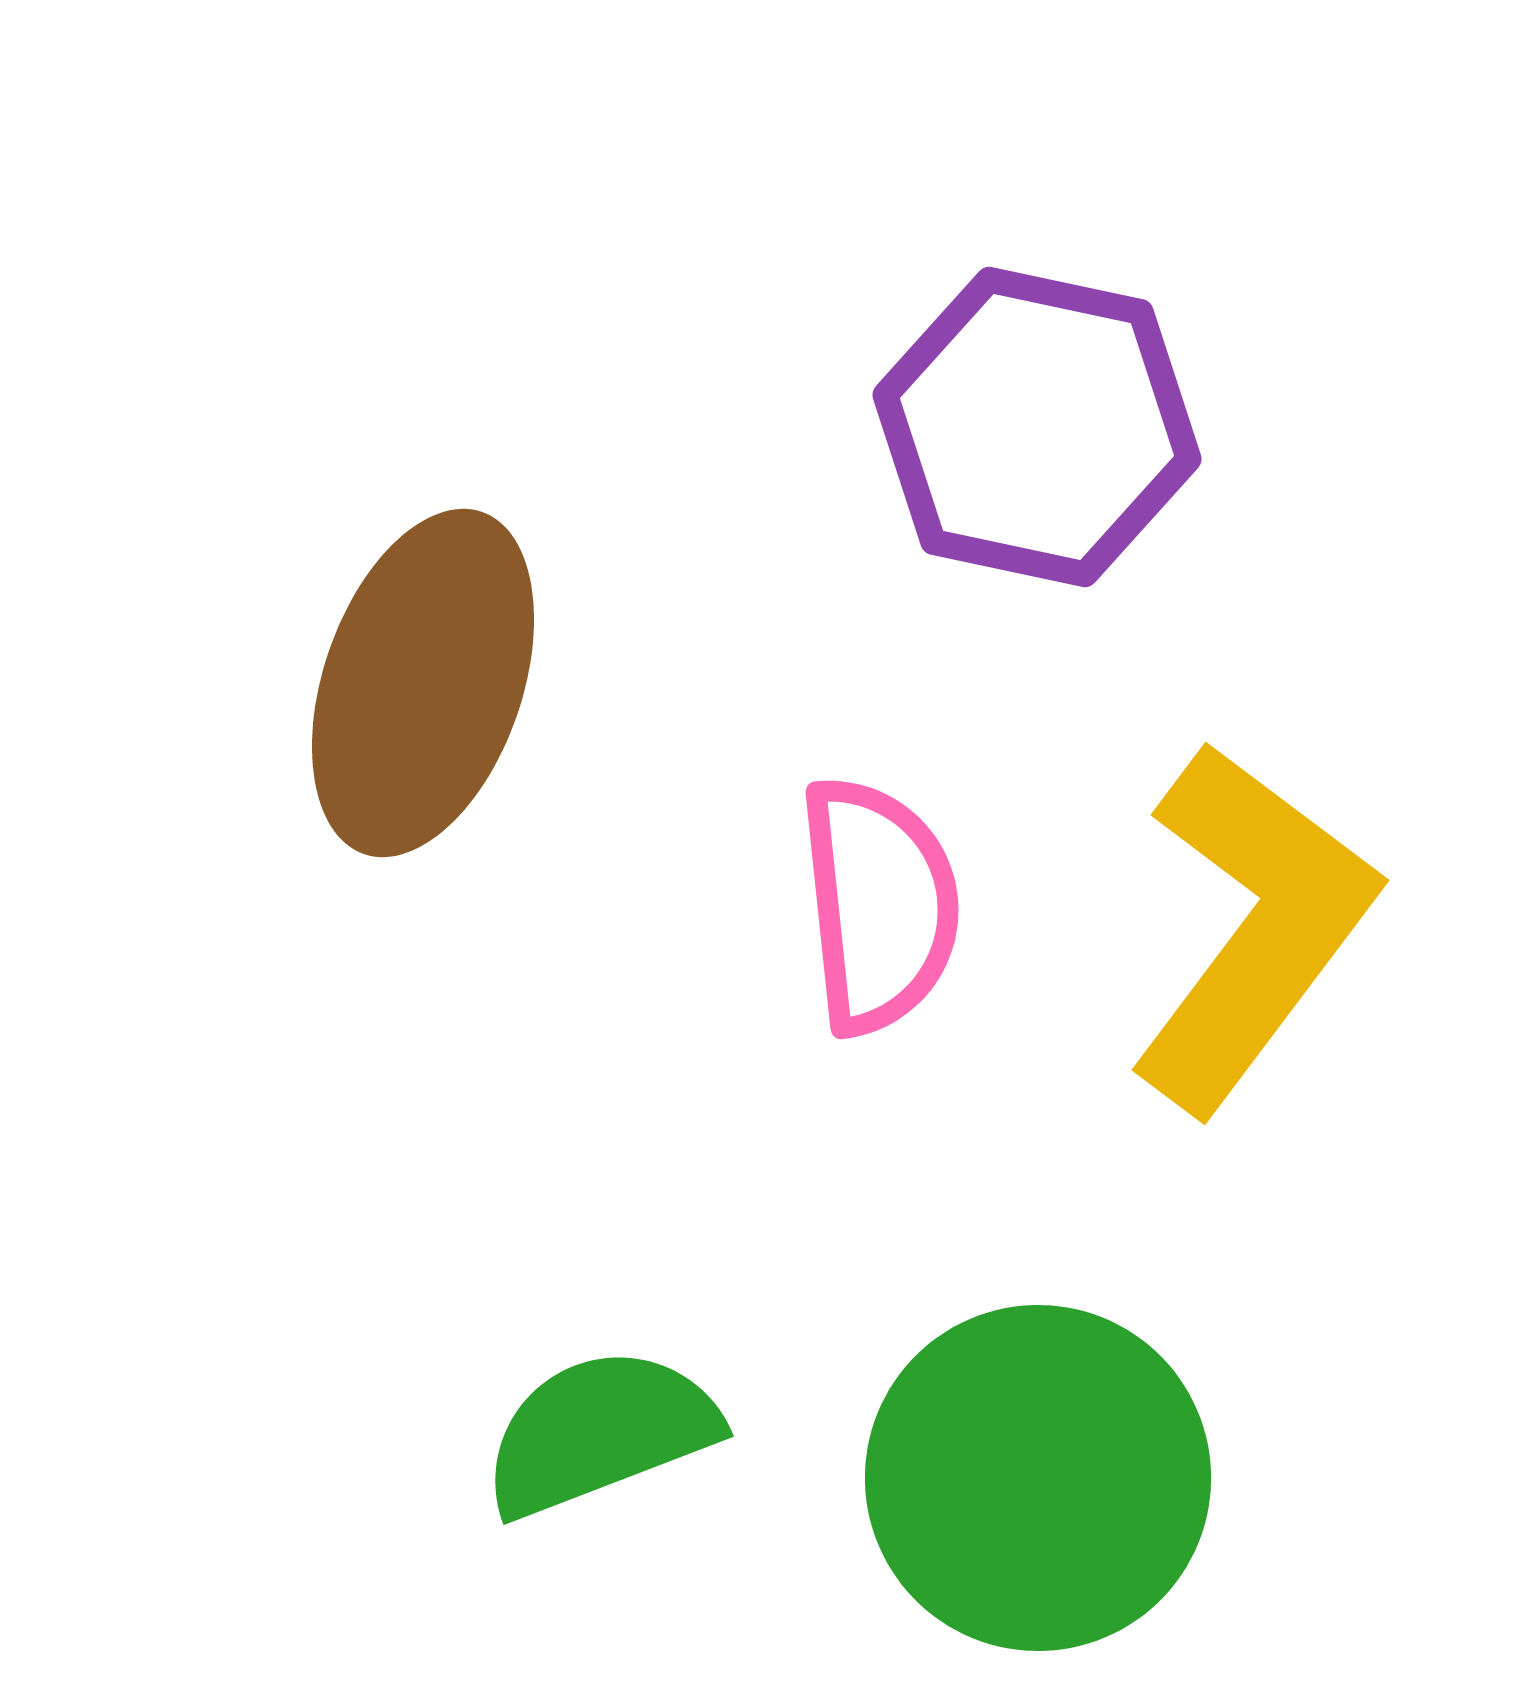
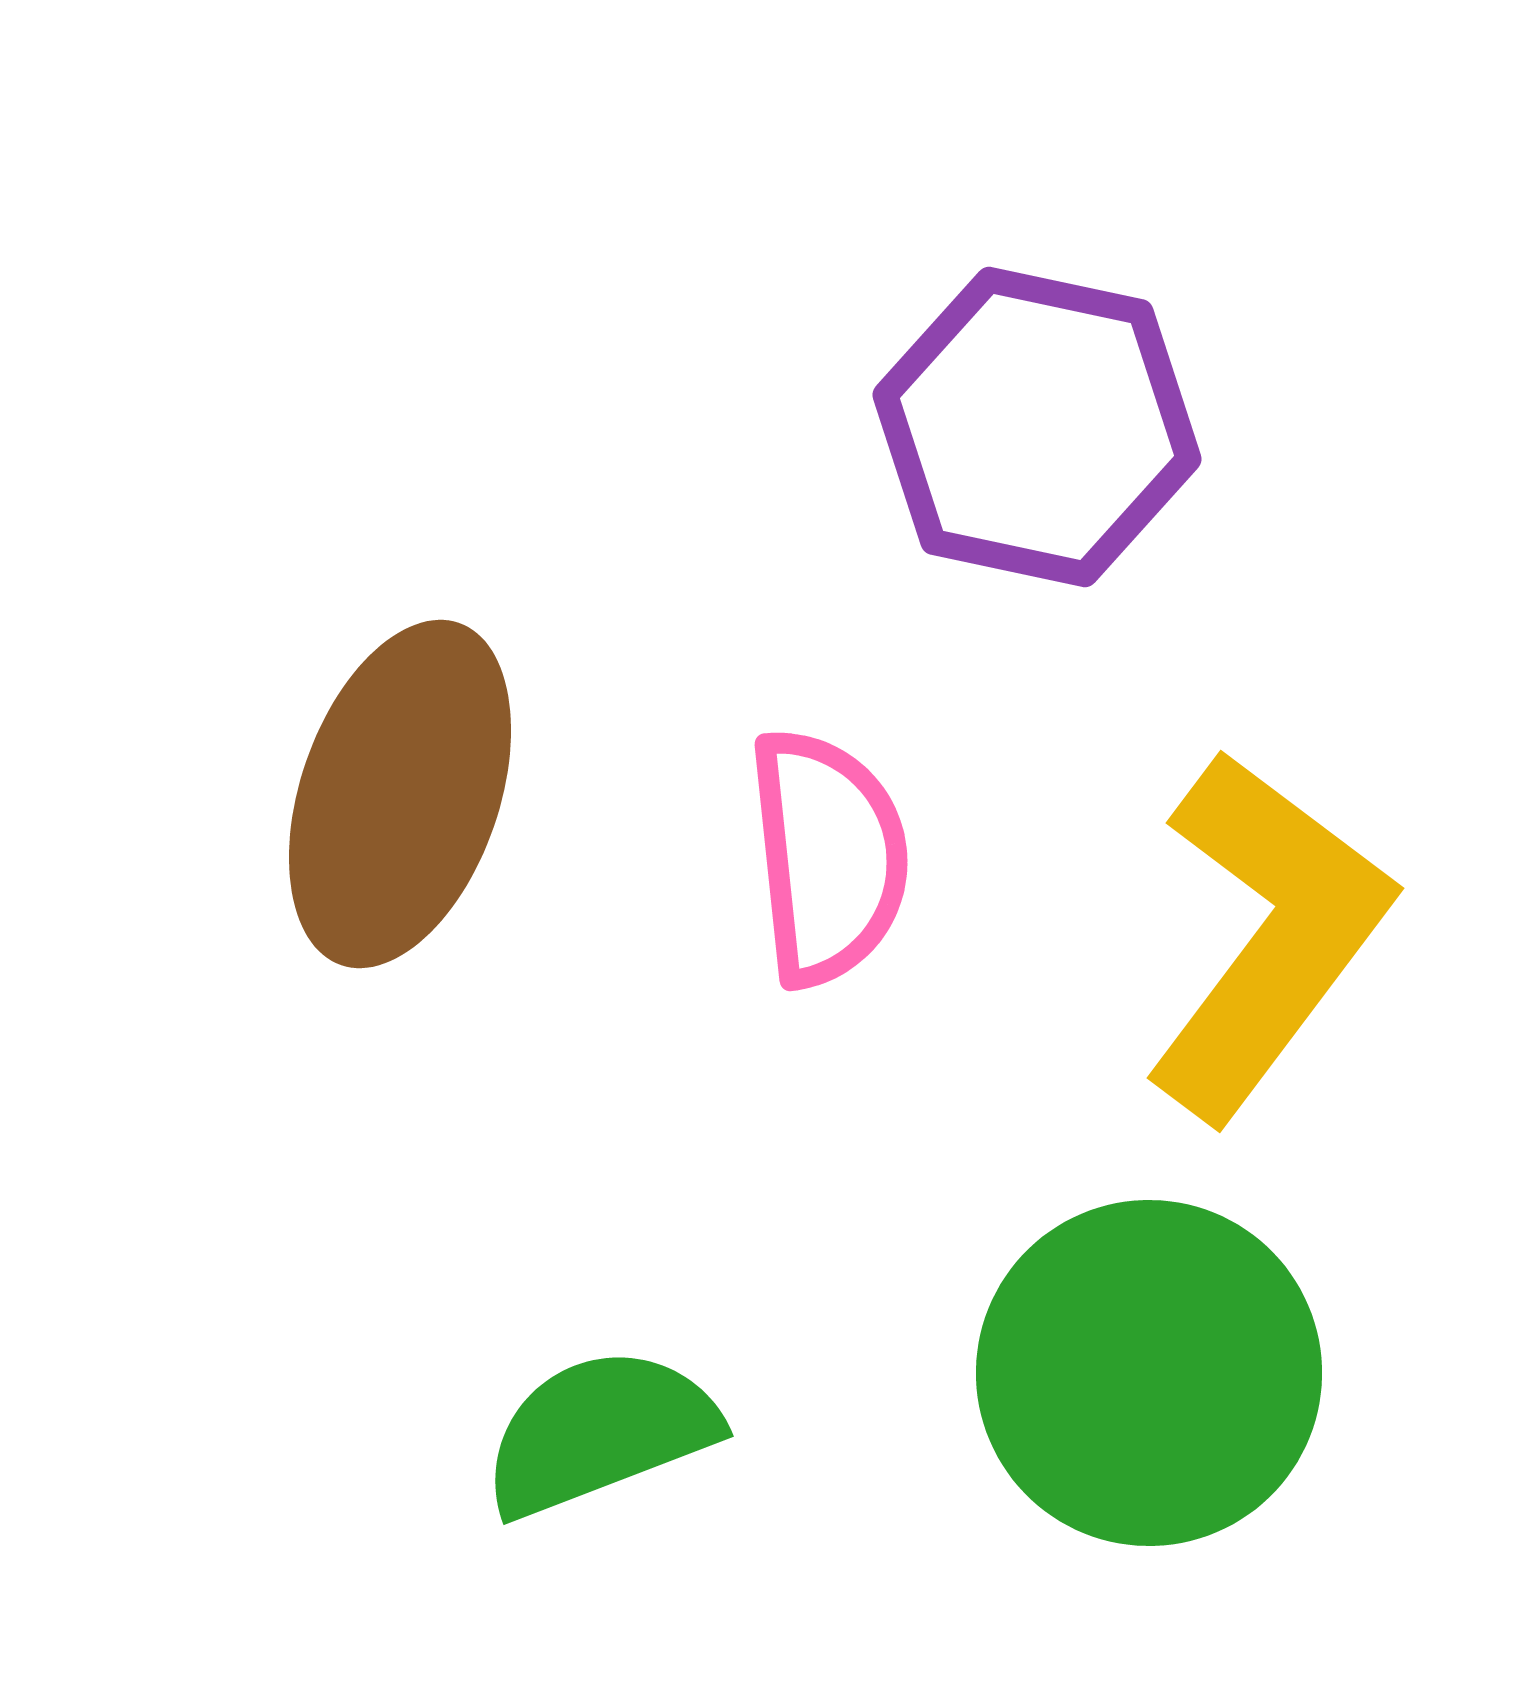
brown ellipse: moved 23 px left, 111 px down
pink semicircle: moved 51 px left, 48 px up
yellow L-shape: moved 15 px right, 8 px down
green circle: moved 111 px right, 105 px up
